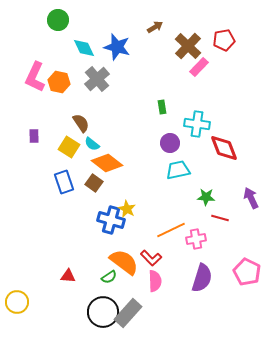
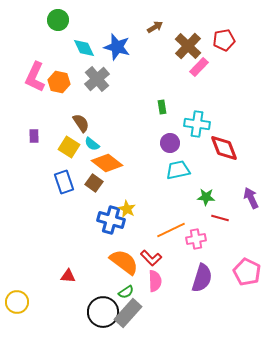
green semicircle: moved 17 px right, 15 px down
